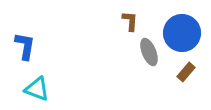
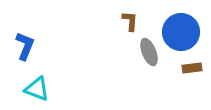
blue circle: moved 1 px left, 1 px up
blue L-shape: rotated 12 degrees clockwise
brown rectangle: moved 6 px right, 4 px up; rotated 42 degrees clockwise
